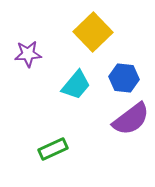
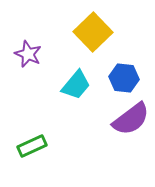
purple star: rotated 28 degrees clockwise
green rectangle: moved 21 px left, 3 px up
